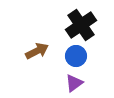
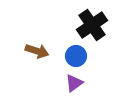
black cross: moved 11 px right
brown arrow: rotated 45 degrees clockwise
